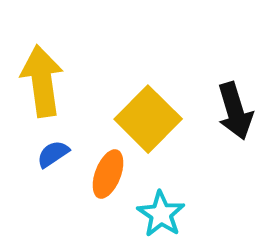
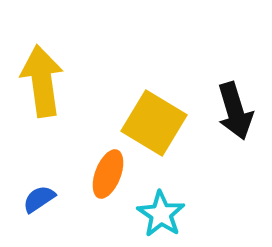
yellow square: moved 6 px right, 4 px down; rotated 14 degrees counterclockwise
blue semicircle: moved 14 px left, 45 px down
